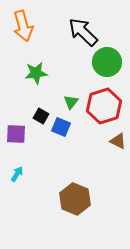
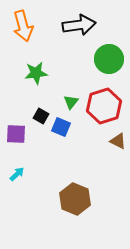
black arrow: moved 4 px left, 7 px up; rotated 128 degrees clockwise
green circle: moved 2 px right, 3 px up
cyan arrow: rotated 14 degrees clockwise
